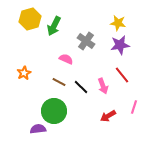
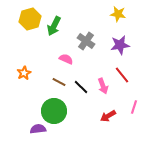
yellow star: moved 9 px up
